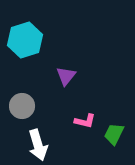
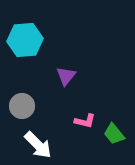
cyan hexagon: rotated 12 degrees clockwise
green trapezoid: rotated 65 degrees counterclockwise
white arrow: rotated 28 degrees counterclockwise
